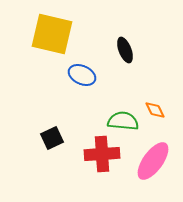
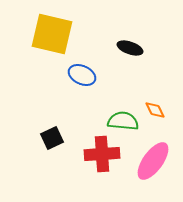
black ellipse: moved 5 px right, 2 px up; rotated 50 degrees counterclockwise
